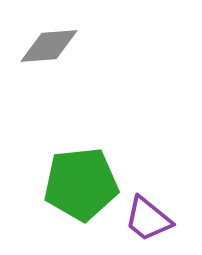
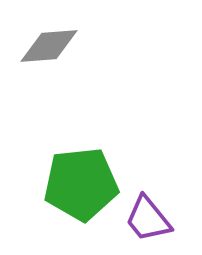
purple trapezoid: rotated 12 degrees clockwise
